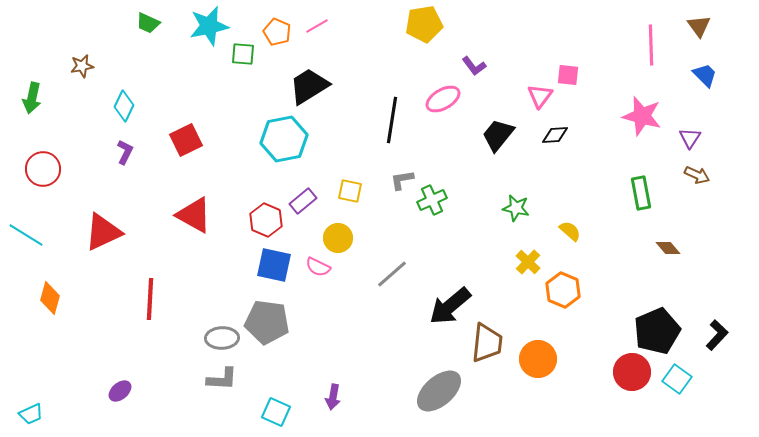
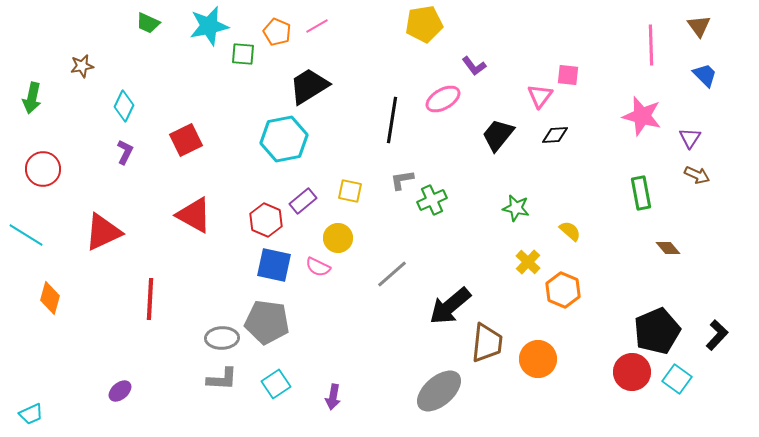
cyan square at (276, 412): moved 28 px up; rotated 32 degrees clockwise
